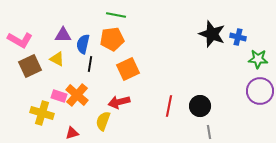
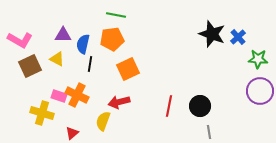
blue cross: rotated 35 degrees clockwise
orange cross: rotated 15 degrees counterclockwise
red triangle: rotated 24 degrees counterclockwise
